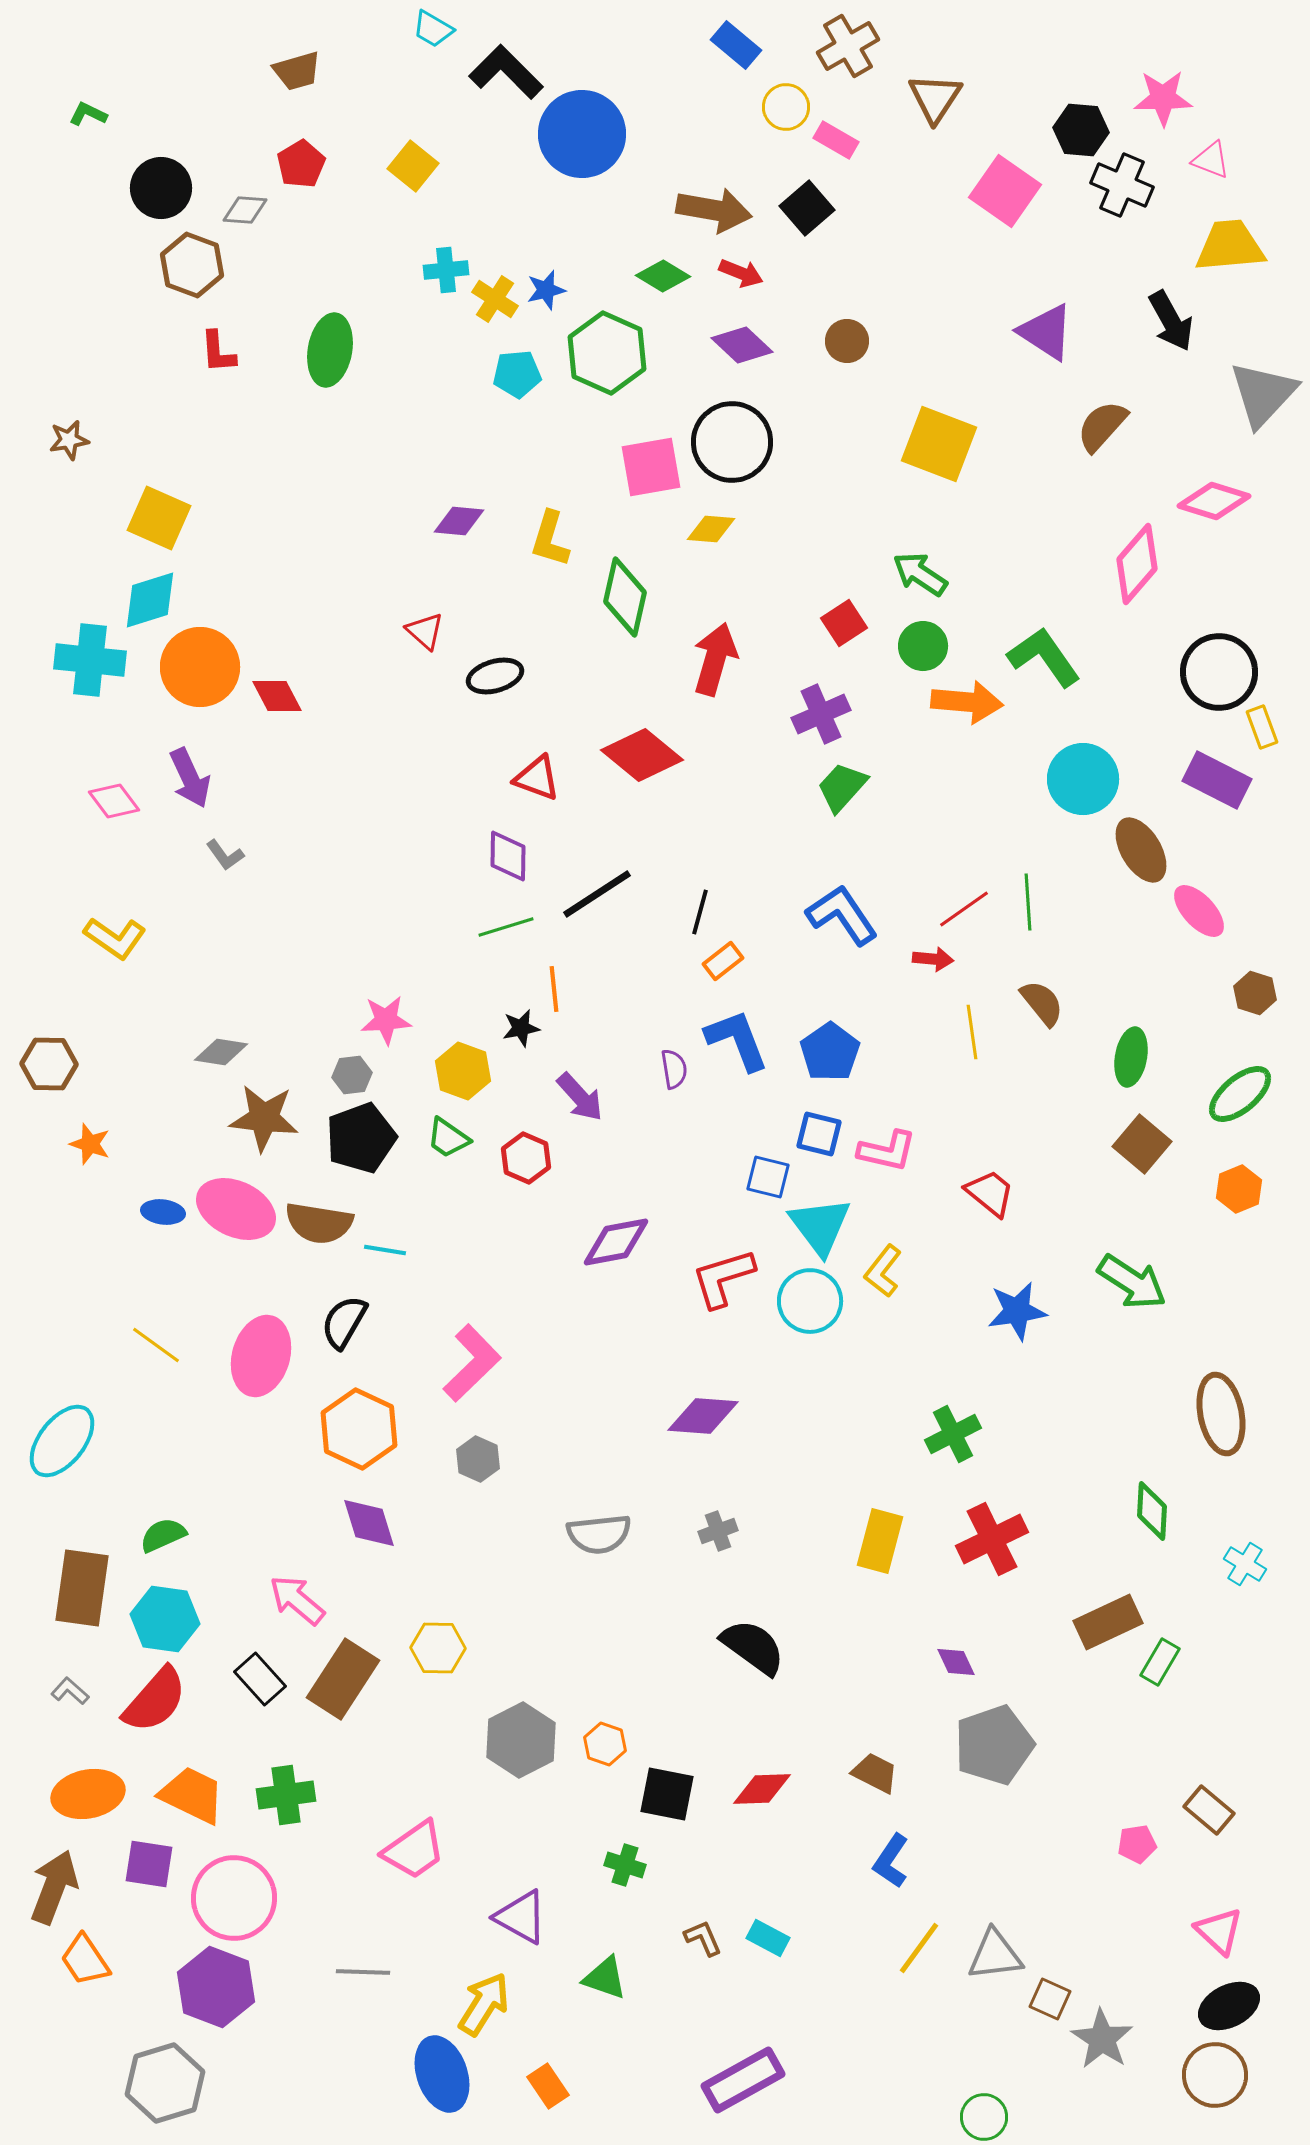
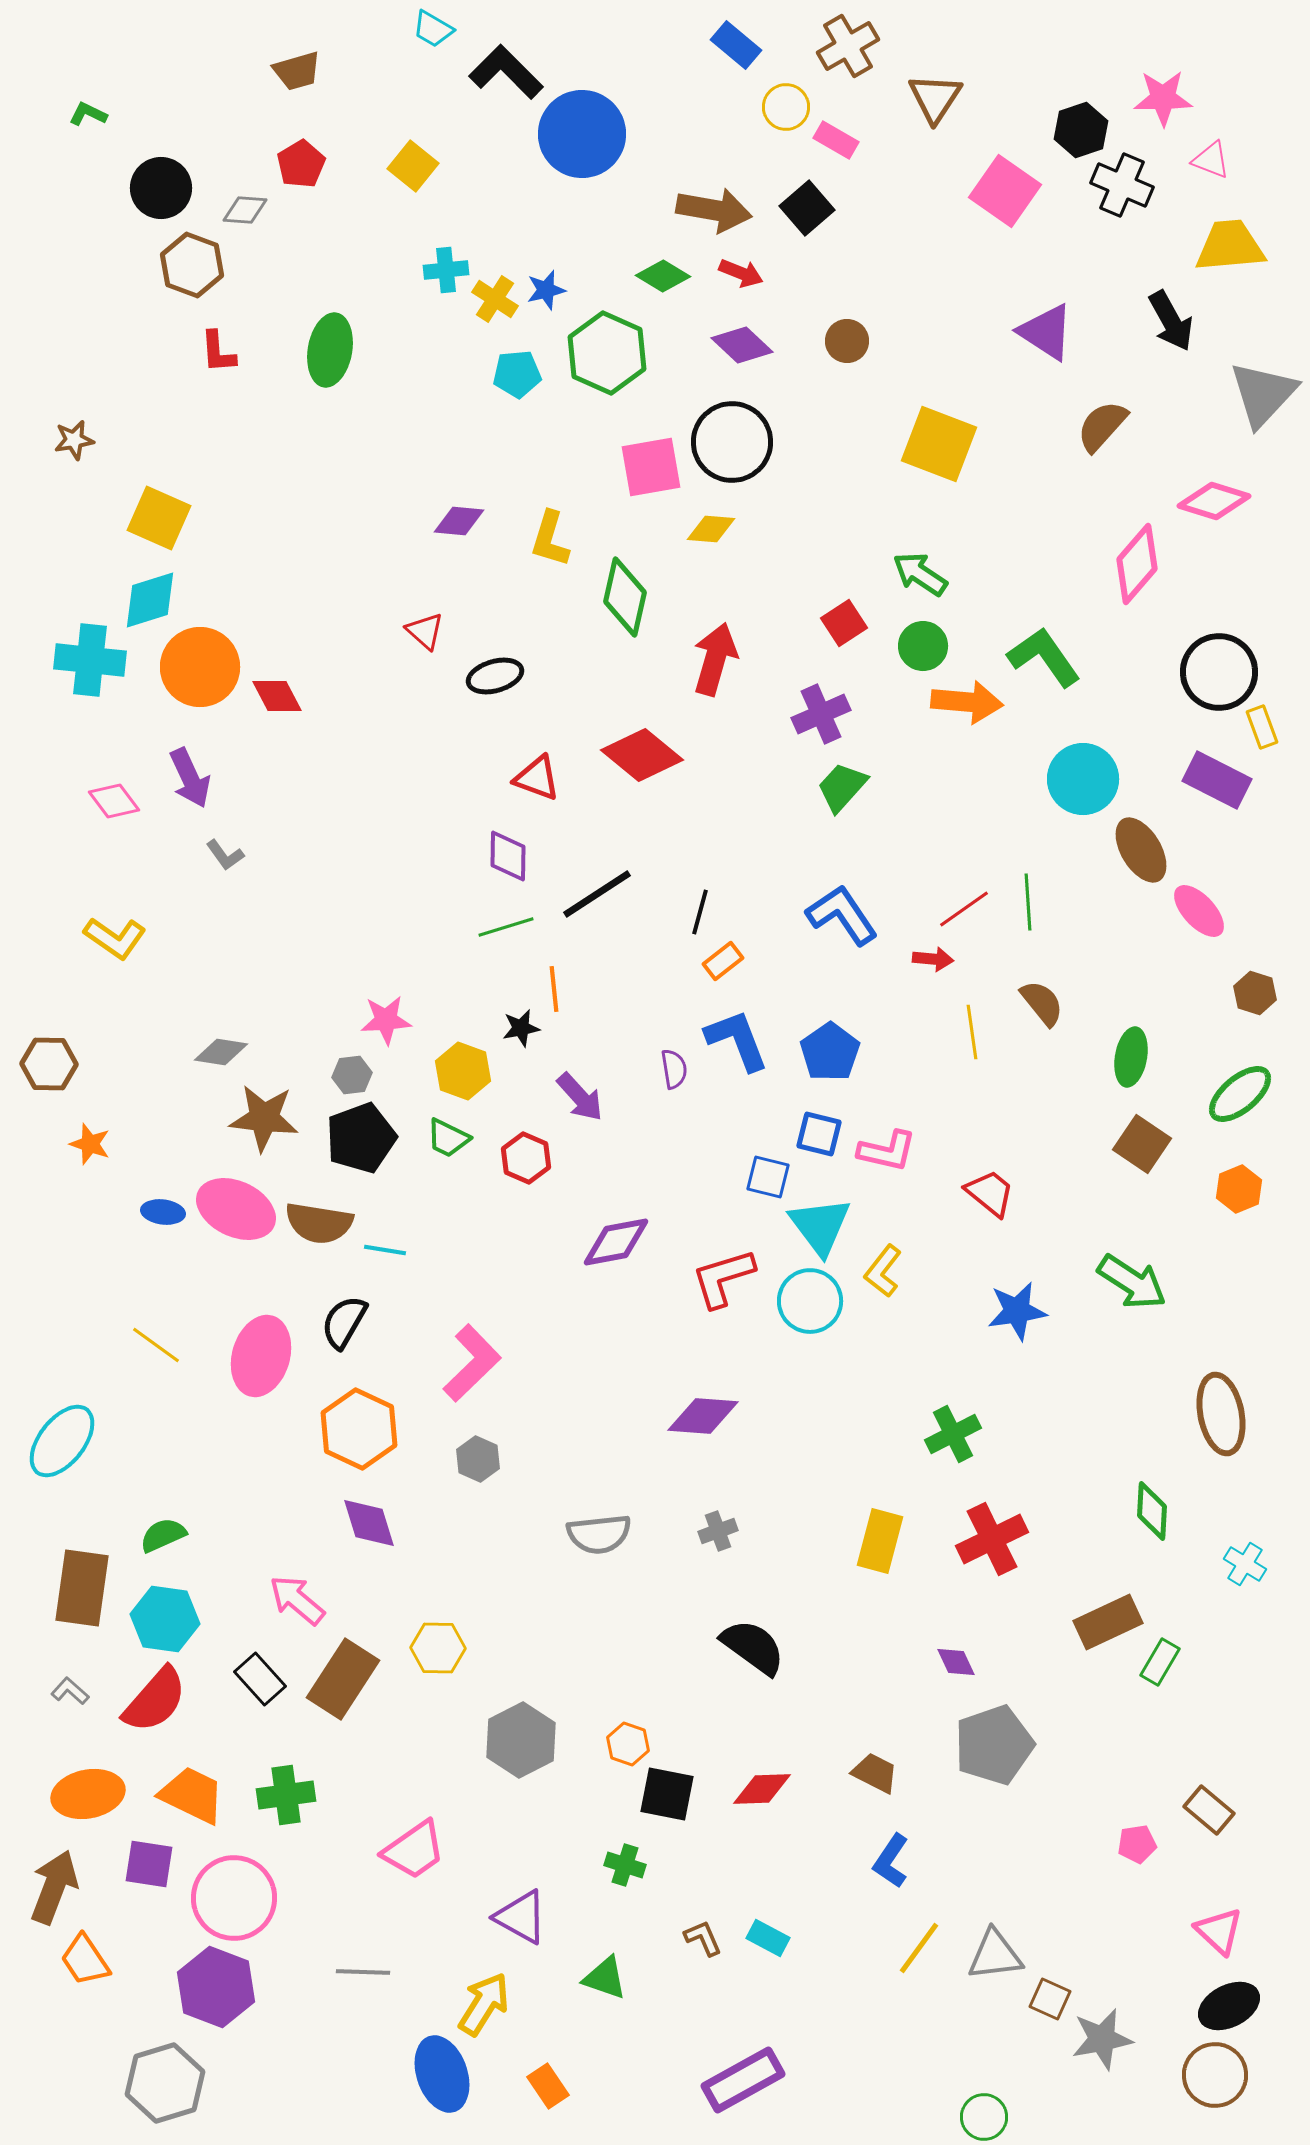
black hexagon at (1081, 130): rotated 24 degrees counterclockwise
brown star at (69, 440): moved 5 px right
green trapezoid at (448, 1138): rotated 9 degrees counterclockwise
brown square at (1142, 1144): rotated 6 degrees counterclockwise
orange hexagon at (605, 1744): moved 23 px right
gray star at (1102, 2039): rotated 28 degrees clockwise
